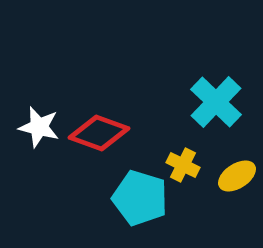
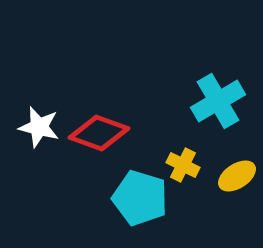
cyan cross: moved 2 px right, 1 px up; rotated 16 degrees clockwise
